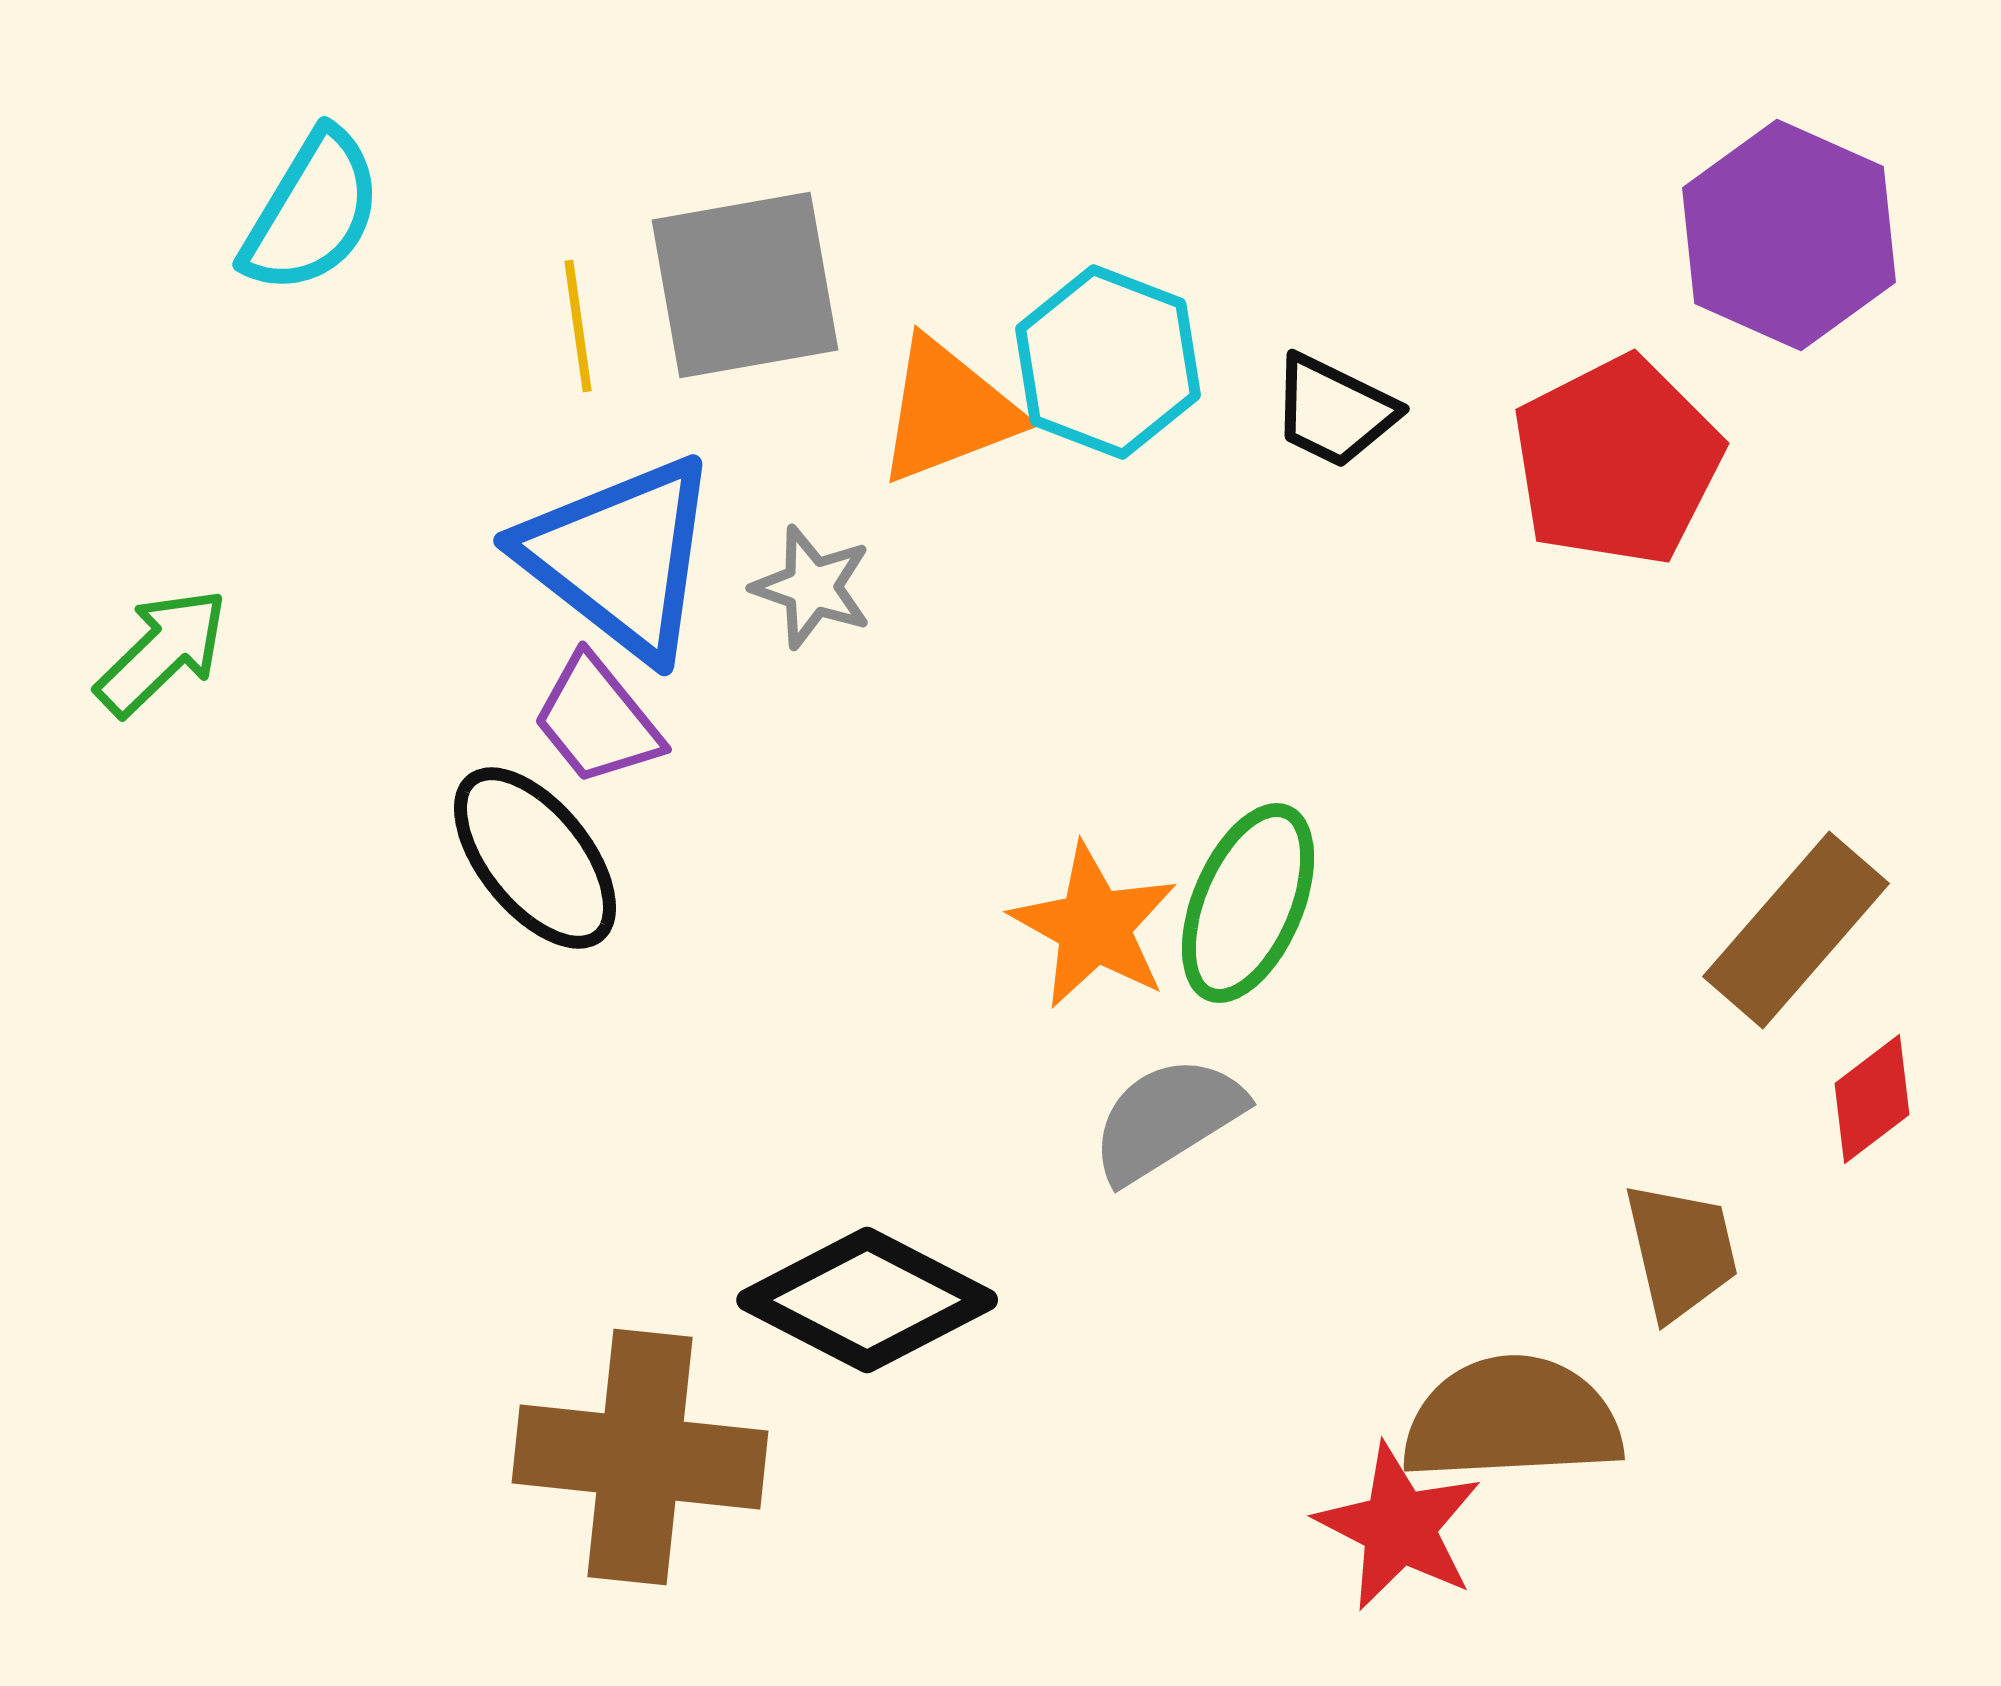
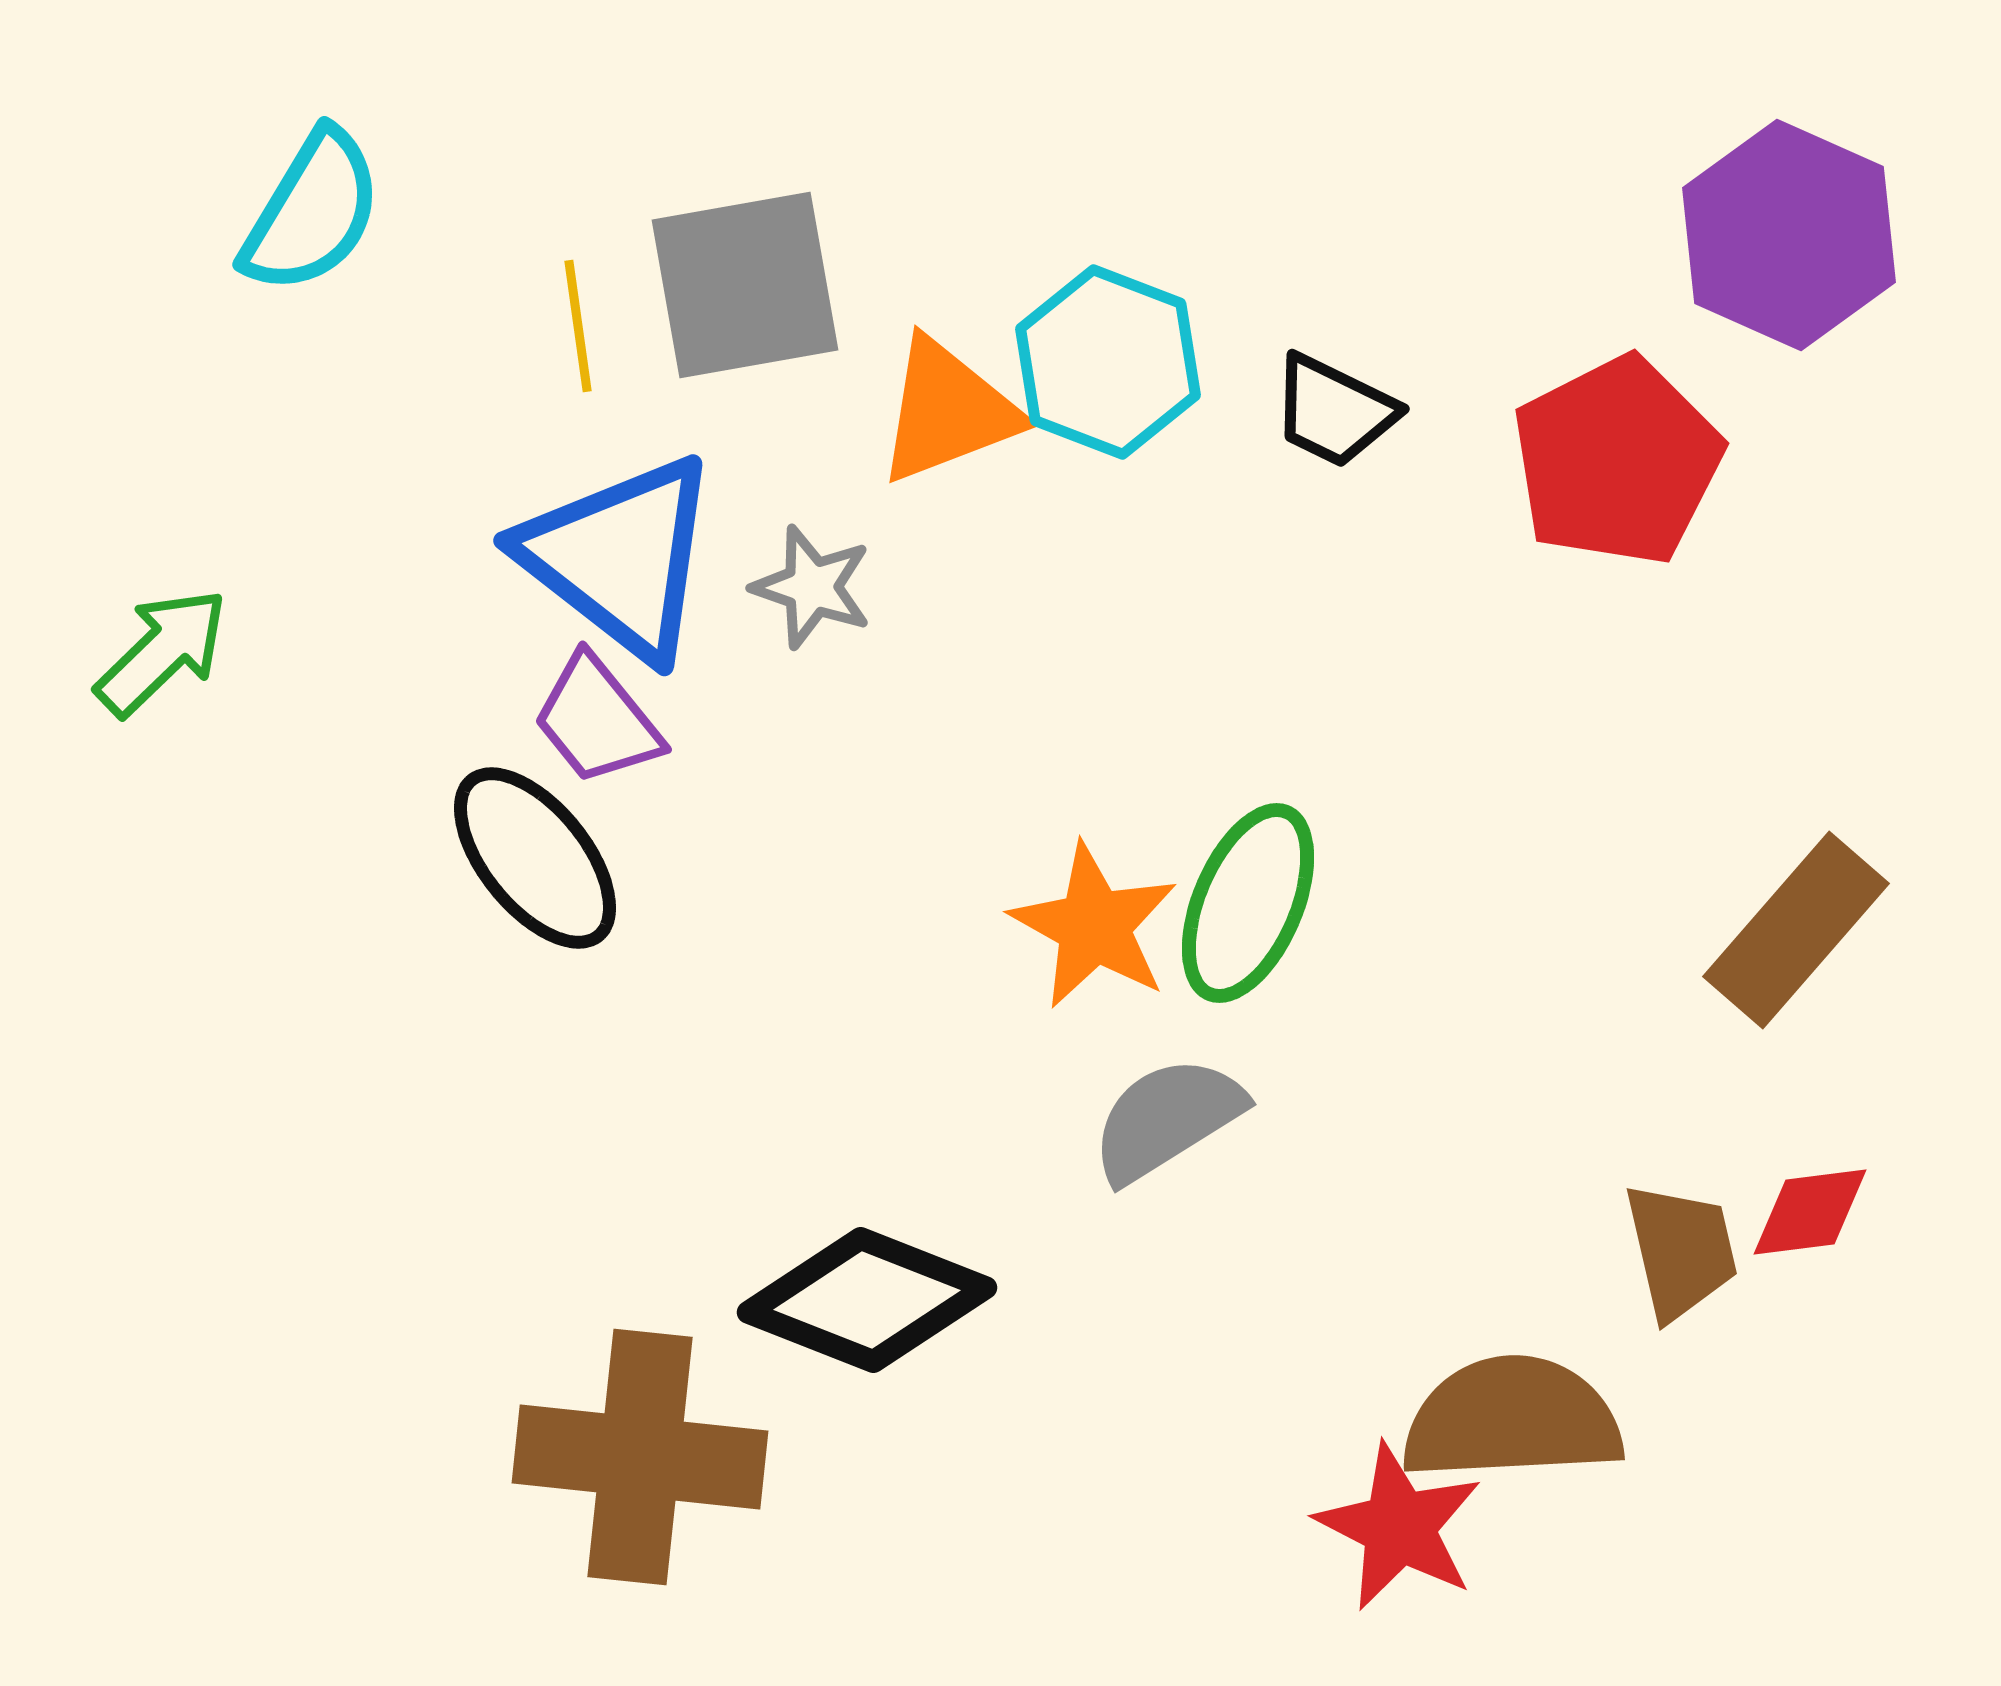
red diamond: moved 62 px left, 113 px down; rotated 30 degrees clockwise
black diamond: rotated 6 degrees counterclockwise
